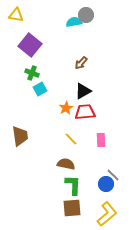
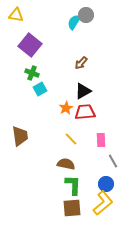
cyan semicircle: rotated 49 degrees counterclockwise
gray line: moved 14 px up; rotated 16 degrees clockwise
yellow L-shape: moved 4 px left, 11 px up
